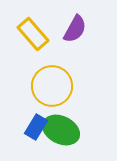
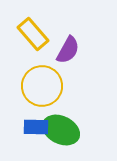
purple semicircle: moved 7 px left, 21 px down
yellow circle: moved 10 px left
blue rectangle: rotated 60 degrees clockwise
